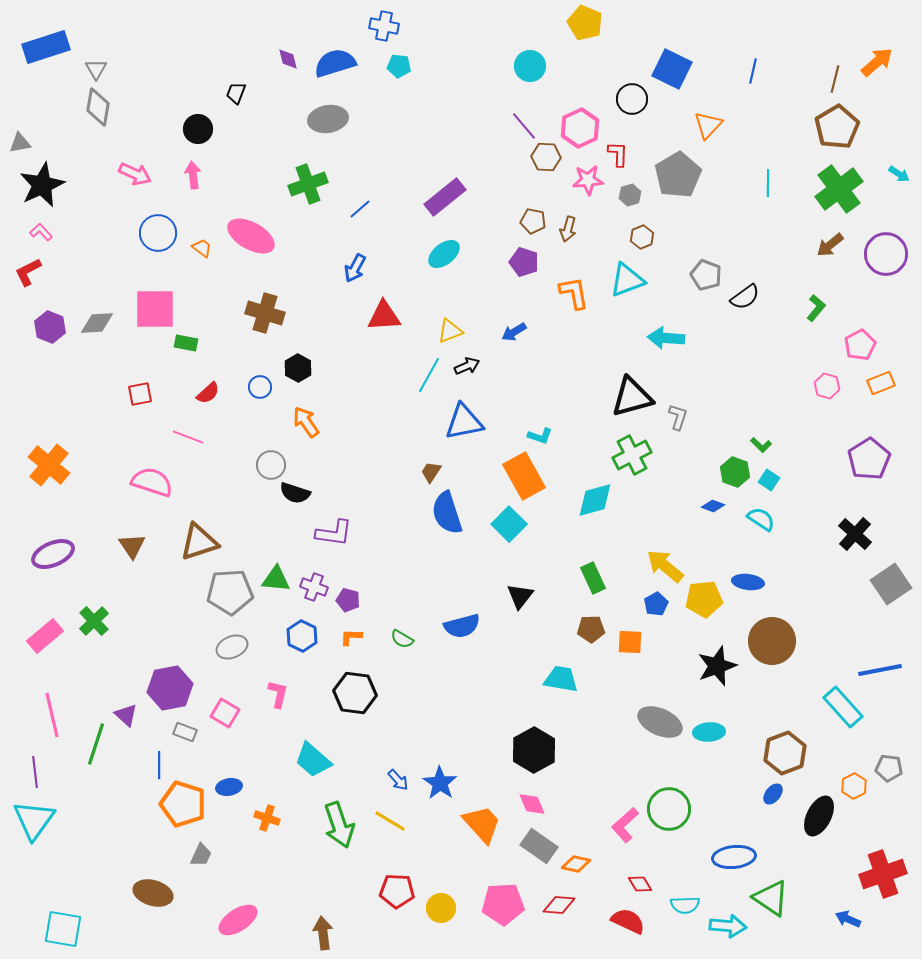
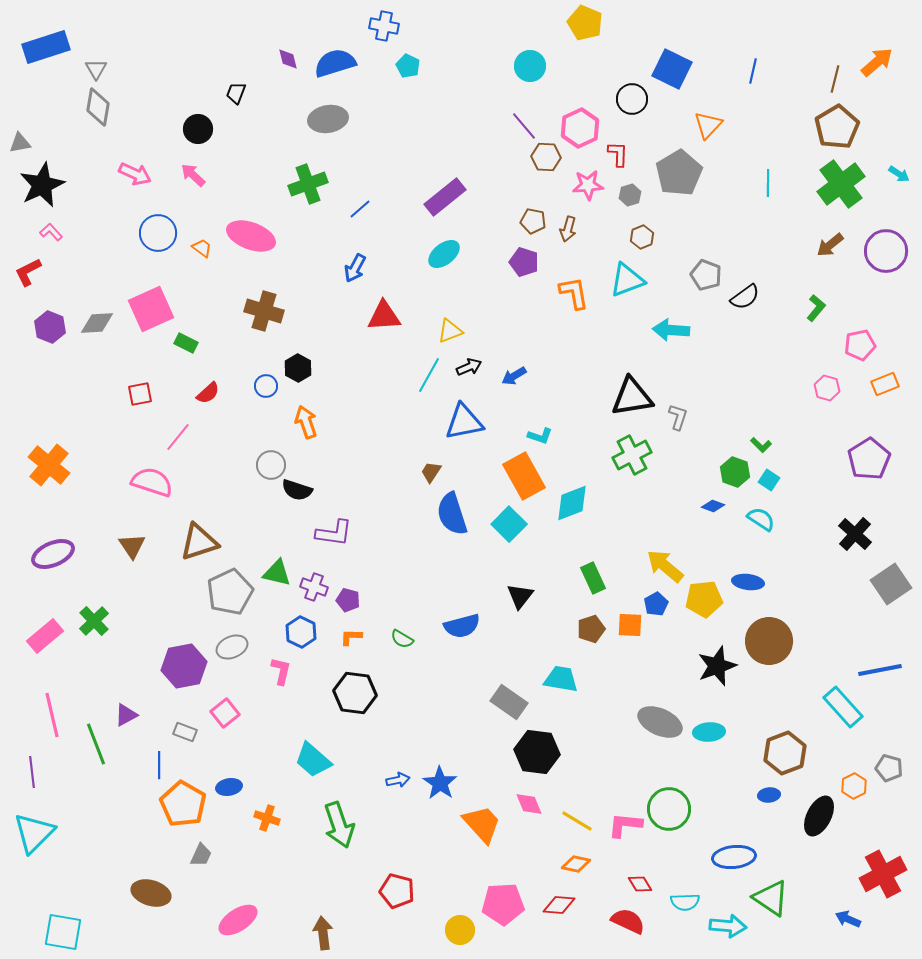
cyan pentagon at (399, 66): moved 9 px right; rotated 20 degrees clockwise
pink arrow at (193, 175): rotated 40 degrees counterclockwise
gray pentagon at (678, 175): moved 1 px right, 2 px up
pink star at (588, 180): moved 5 px down
green cross at (839, 189): moved 2 px right, 5 px up
pink L-shape at (41, 232): moved 10 px right
pink ellipse at (251, 236): rotated 9 degrees counterclockwise
purple circle at (886, 254): moved 3 px up
pink square at (155, 309): moved 4 px left; rotated 24 degrees counterclockwise
brown cross at (265, 313): moved 1 px left, 2 px up
blue arrow at (514, 332): moved 44 px down
cyan arrow at (666, 338): moved 5 px right, 8 px up
green rectangle at (186, 343): rotated 15 degrees clockwise
pink pentagon at (860, 345): rotated 16 degrees clockwise
black arrow at (467, 366): moved 2 px right, 1 px down
orange rectangle at (881, 383): moved 4 px right, 1 px down
pink hexagon at (827, 386): moved 2 px down
blue circle at (260, 387): moved 6 px right, 1 px up
black triangle at (632, 397): rotated 6 degrees clockwise
orange arrow at (306, 422): rotated 16 degrees clockwise
pink line at (188, 437): moved 10 px left; rotated 72 degrees counterclockwise
black semicircle at (295, 493): moved 2 px right, 3 px up
cyan diamond at (595, 500): moved 23 px left, 3 px down; rotated 6 degrees counterclockwise
blue semicircle at (447, 513): moved 5 px right, 1 px down
green triangle at (276, 579): moved 1 px right, 6 px up; rotated 8 degrees clockwise
gray pentagon at (230, 592): rotated 21 degrees counterclockwise
brown pentagon at (591, 629): rotated 16 degrees counterclockwise
blue hexagon at (302, 636): moved 1 px left, 4 px up
brown circle at (772, 641): moved 3 px left
orange square at (630, 642): moved 17 px up
purple hexagon at (170, 688): moved 14 px right, 22 px up
pink L-shape at (278, 694): moved 3 px right, 23 px up
pink square at (225, 713): rotated 20 degrees clockwise
purple triangle at (126, 715): rotated 50 degrees clockwise
green line at (96, 744): rotated 39 degrees counterclockwise
black hexagon at (534, 750): moved 3 px right, 2 px down; rotated 24 degrees counterclockwise
gray pentagon at (889, 768): rotated 8 degrees clockwise
purple line at (35, 772): moved 3 px left
blue arrow at (398, 780): rotated 60 degrees counterclockwise
blue ellipse at (773, 794): moved 4 px left, 1 px down; rotated 45 degrees clockwise
orange pentagon at (183, 804): rotated 12 degrees clockwise
pink diamond at (532, 804): moved 3 px left
cyan triangle at (34, 820): moved 13 px down; rotated 9 degrees clockwise
yellow line at (390, 821): moved 187 px right
pink L-shape at (625, 825): rotated 48 degrees clockwise
gray rectangle at (539, 846): moved 30 px left, 144 px up
red cross at (883, 874): rotated 9 degrees counterclockwise
red pentagon at (397, 891): rotated 12 degrees clockwise
brown ellipse at (153, 893): moved 2 px left
cyan semicircle at (685, 905): moved 3 px up
yellow circle at (441, 908): moved 19 px right, 22 px down
cyan square at (63, 929): moved 3 px down
